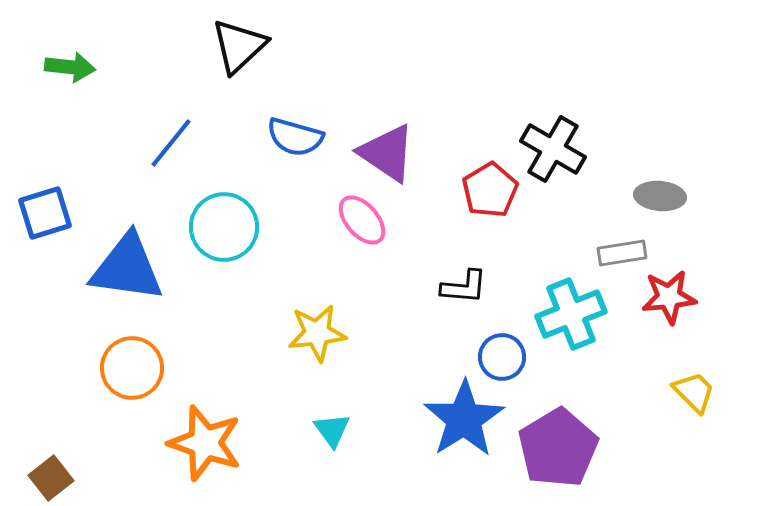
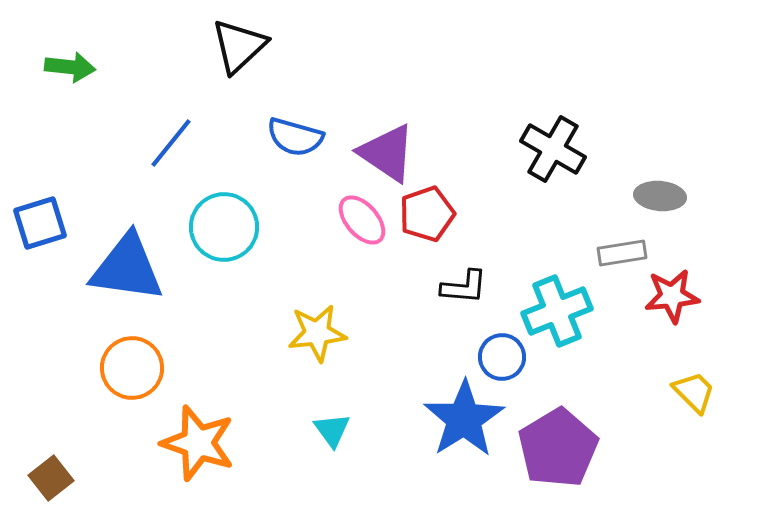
red pentagon: moved 63 px left, 24 px down; rotated 12 degrees clockwise
blue square: moved 5 px left, 10 px down
red star: moved 3 px right, 1 px up
cyan cross: moved 14 px left, 3 px up
orange star: moved 7 px left
